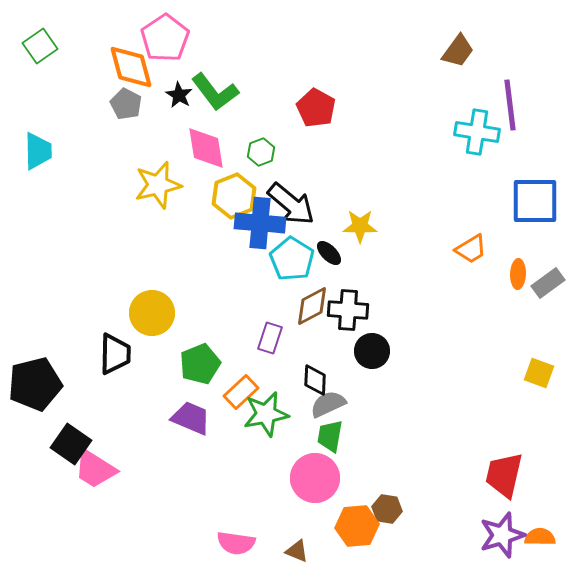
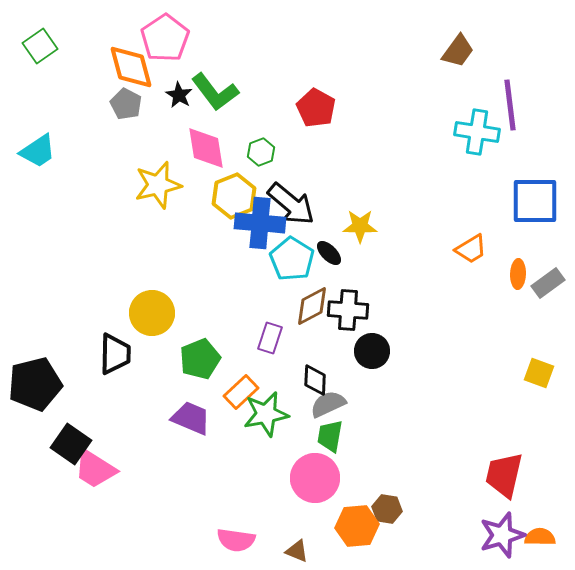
cyan trapezoid at (38, 151): rotated 57 degrees clockwise
green pentagon at (200, 364): moved 5 px up
pink semicircle at (236, 543): moved 3 px up
